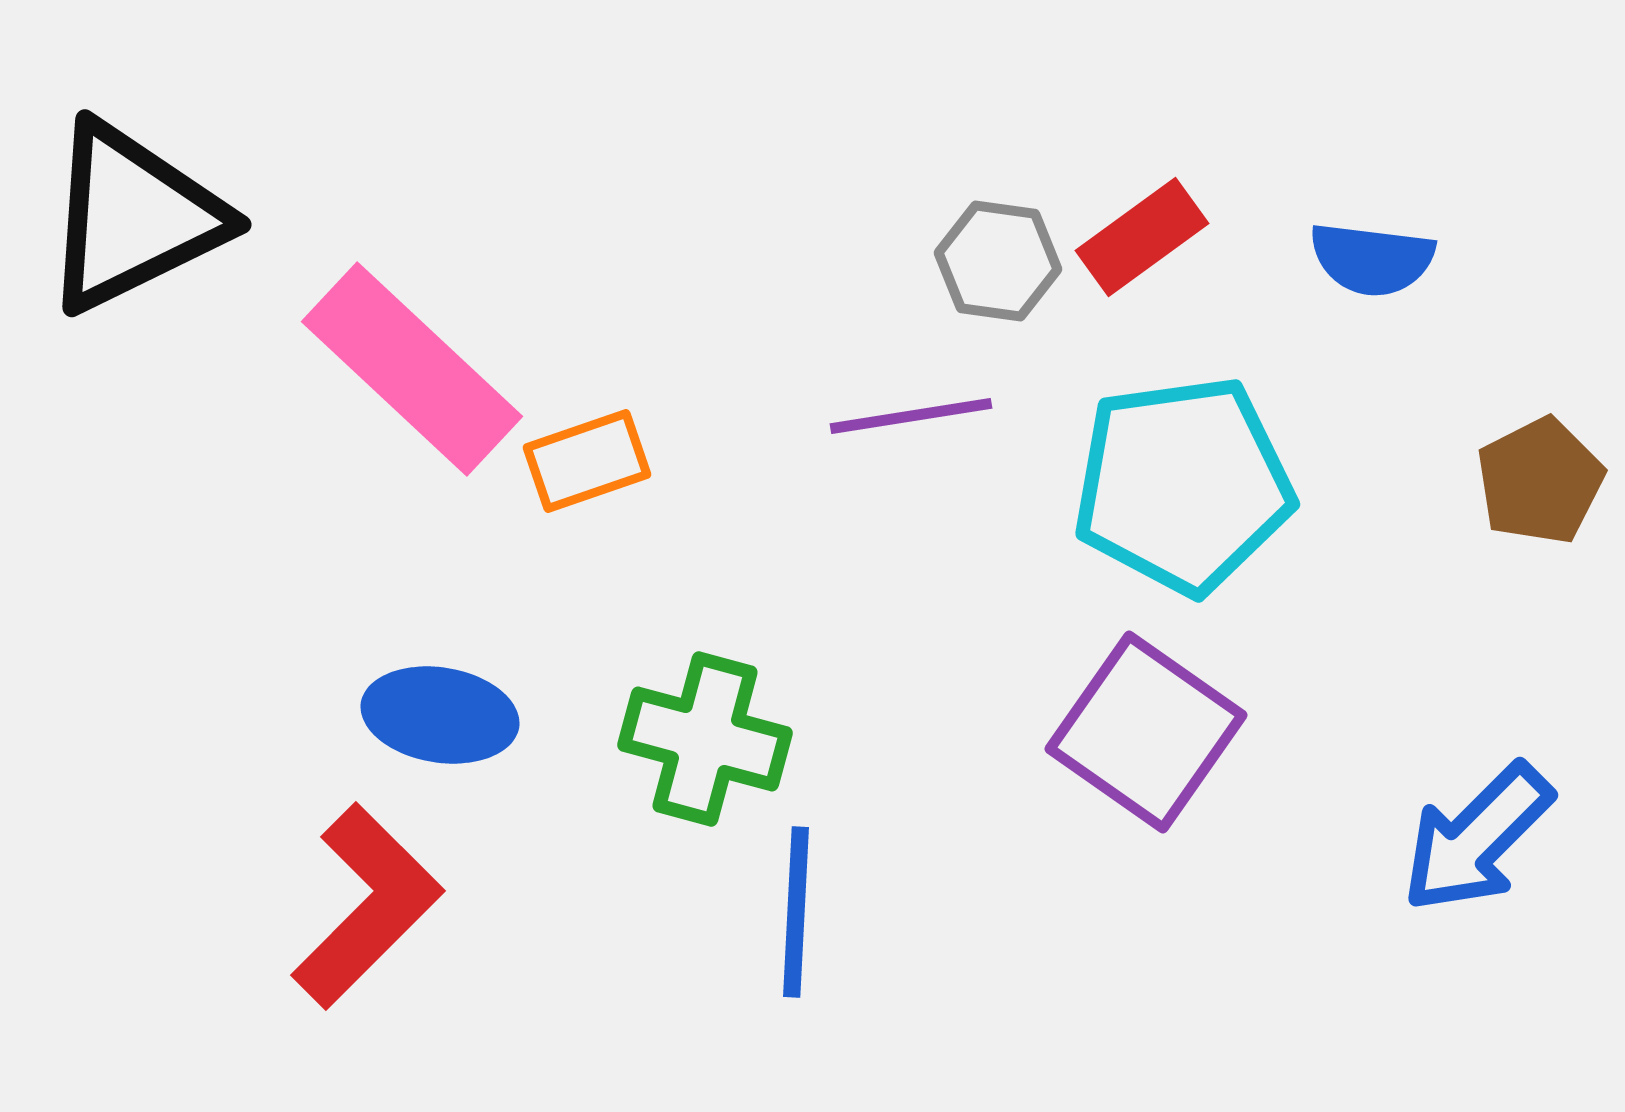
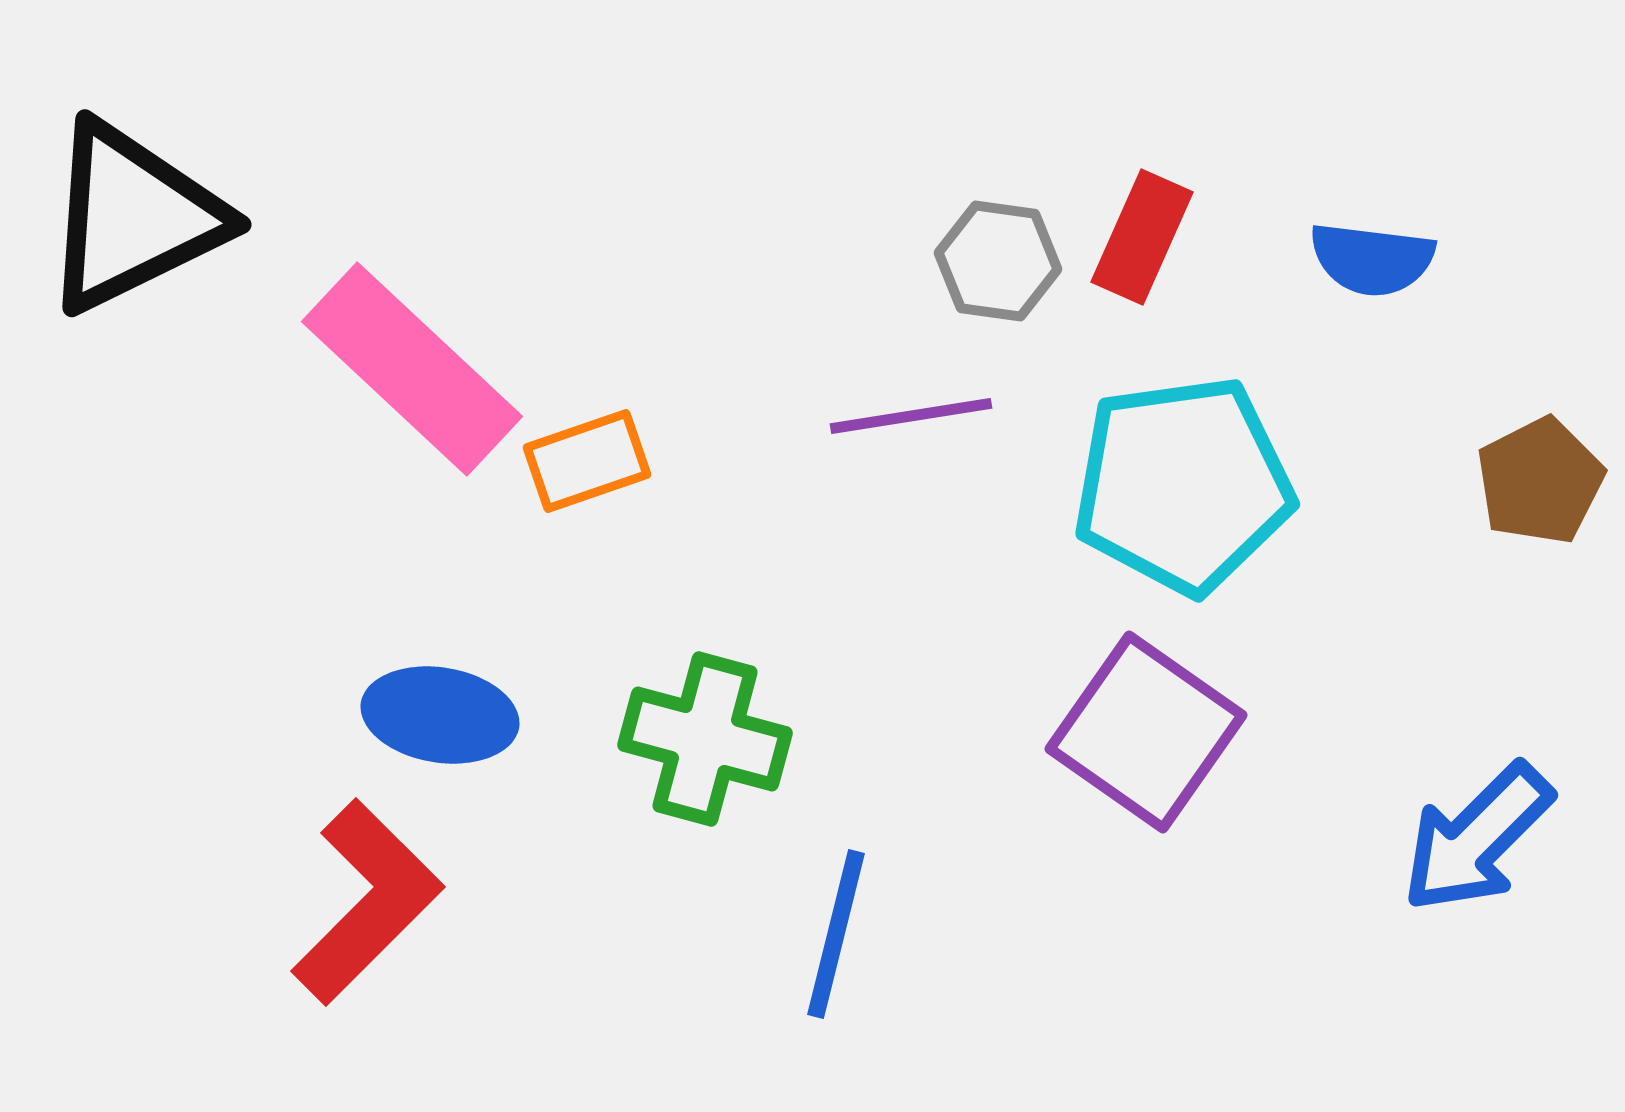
red rectangle: rotated 30 degrees counterclockwise
red L-shape: moved 4 px up
blue line: moved 40 px right, 22 px down; rotated 11 degrees clockwise
